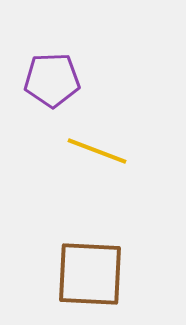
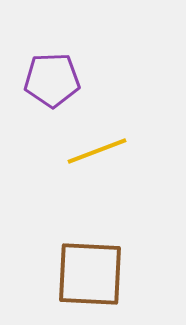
yellow line: rotated 42 degrees counterclockwise
